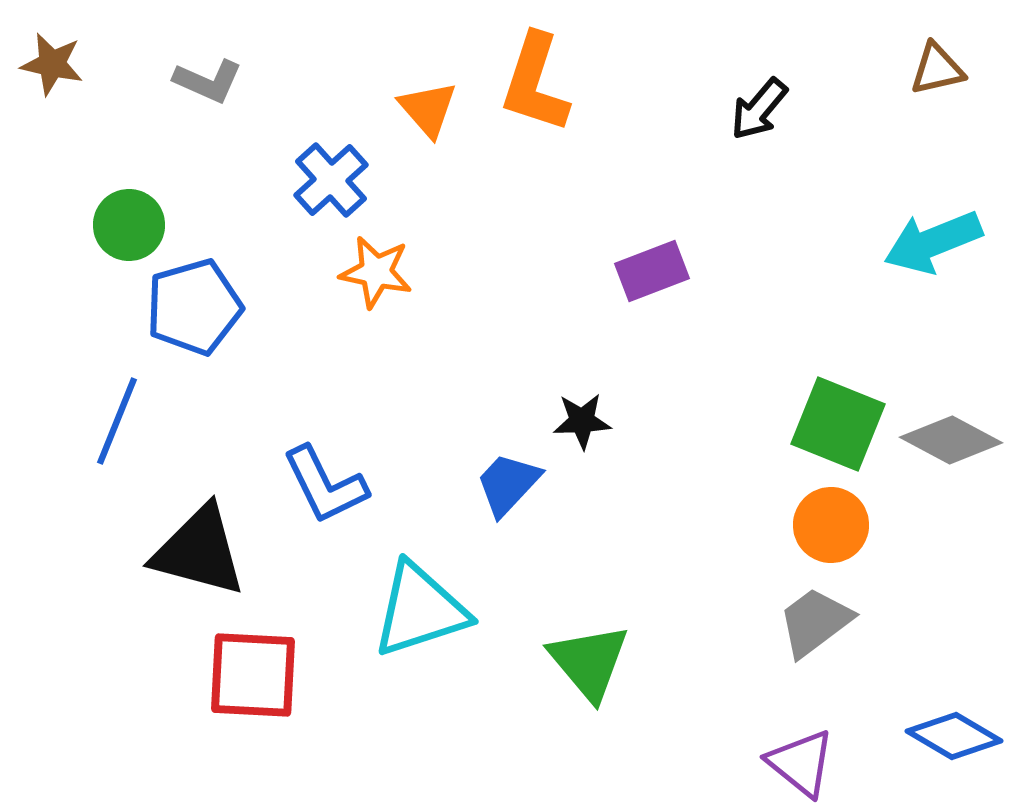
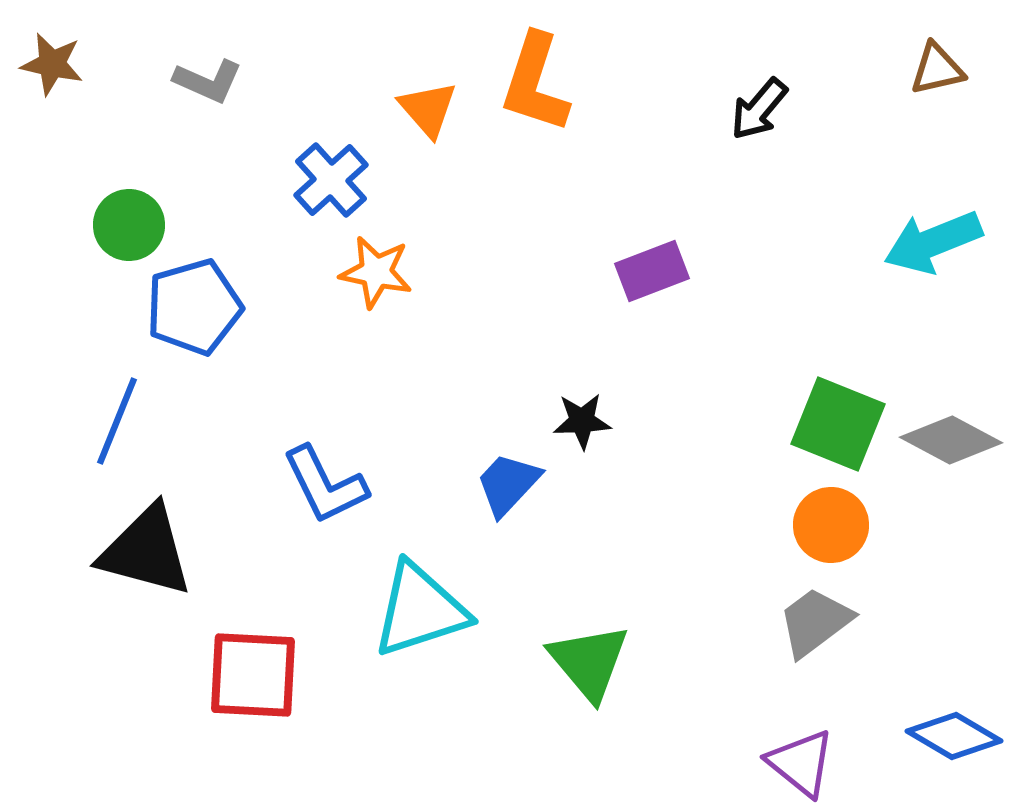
black triangle: moved 53 px left
